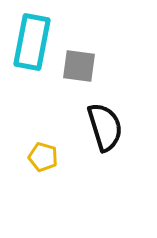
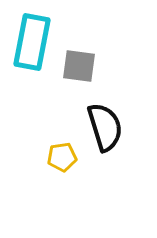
yellow pentagon: moved 19 px right; rotated 24 degrees counterclockwise
